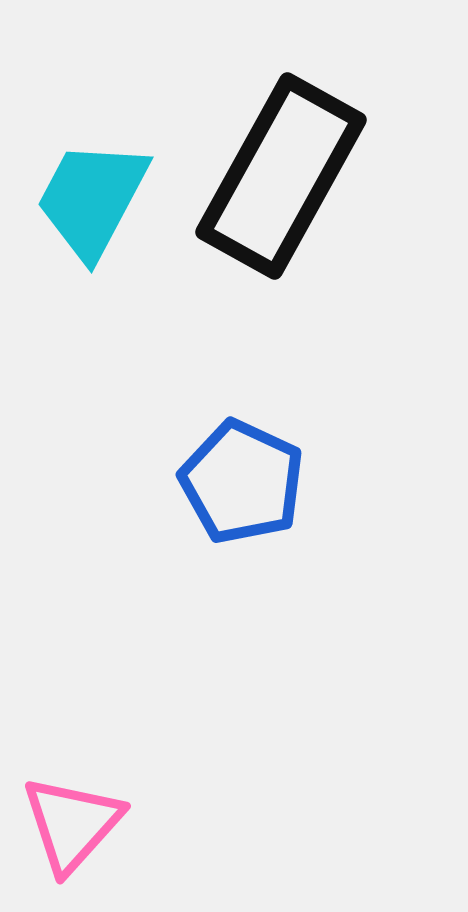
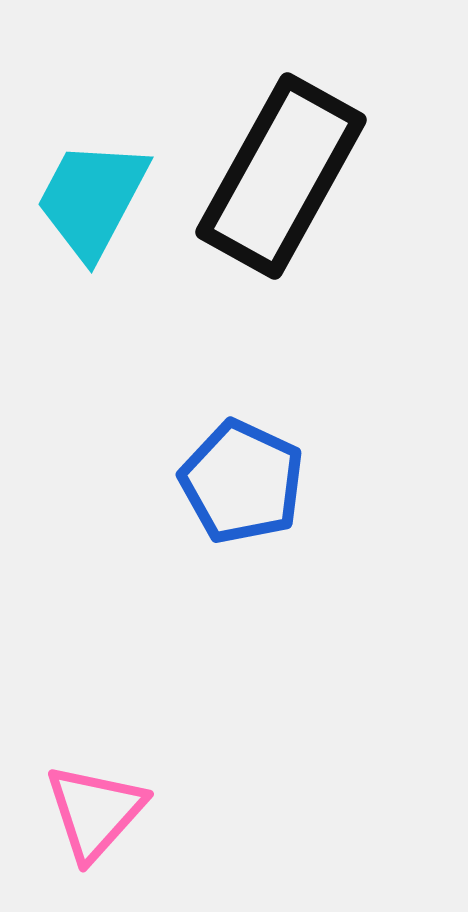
pink triangle: moved 23 px right, 12 px up
